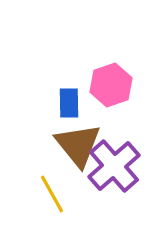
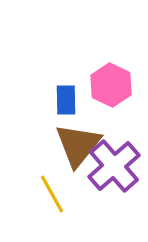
pink hexagon: rotated 15 degrees counterclockwise
blue rectangle: moved 3 px left, 3 px up
brown triangle: rotated 18 degrees clockwise
